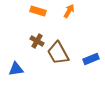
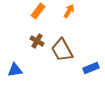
orange rectangle: rotated 70 degrees counterclockwise
brown trapezoid: moved 4 px right, 3 px up
blue rectangle: moved 9 px down
blue triangle: moved 1 px left, 1 px down
